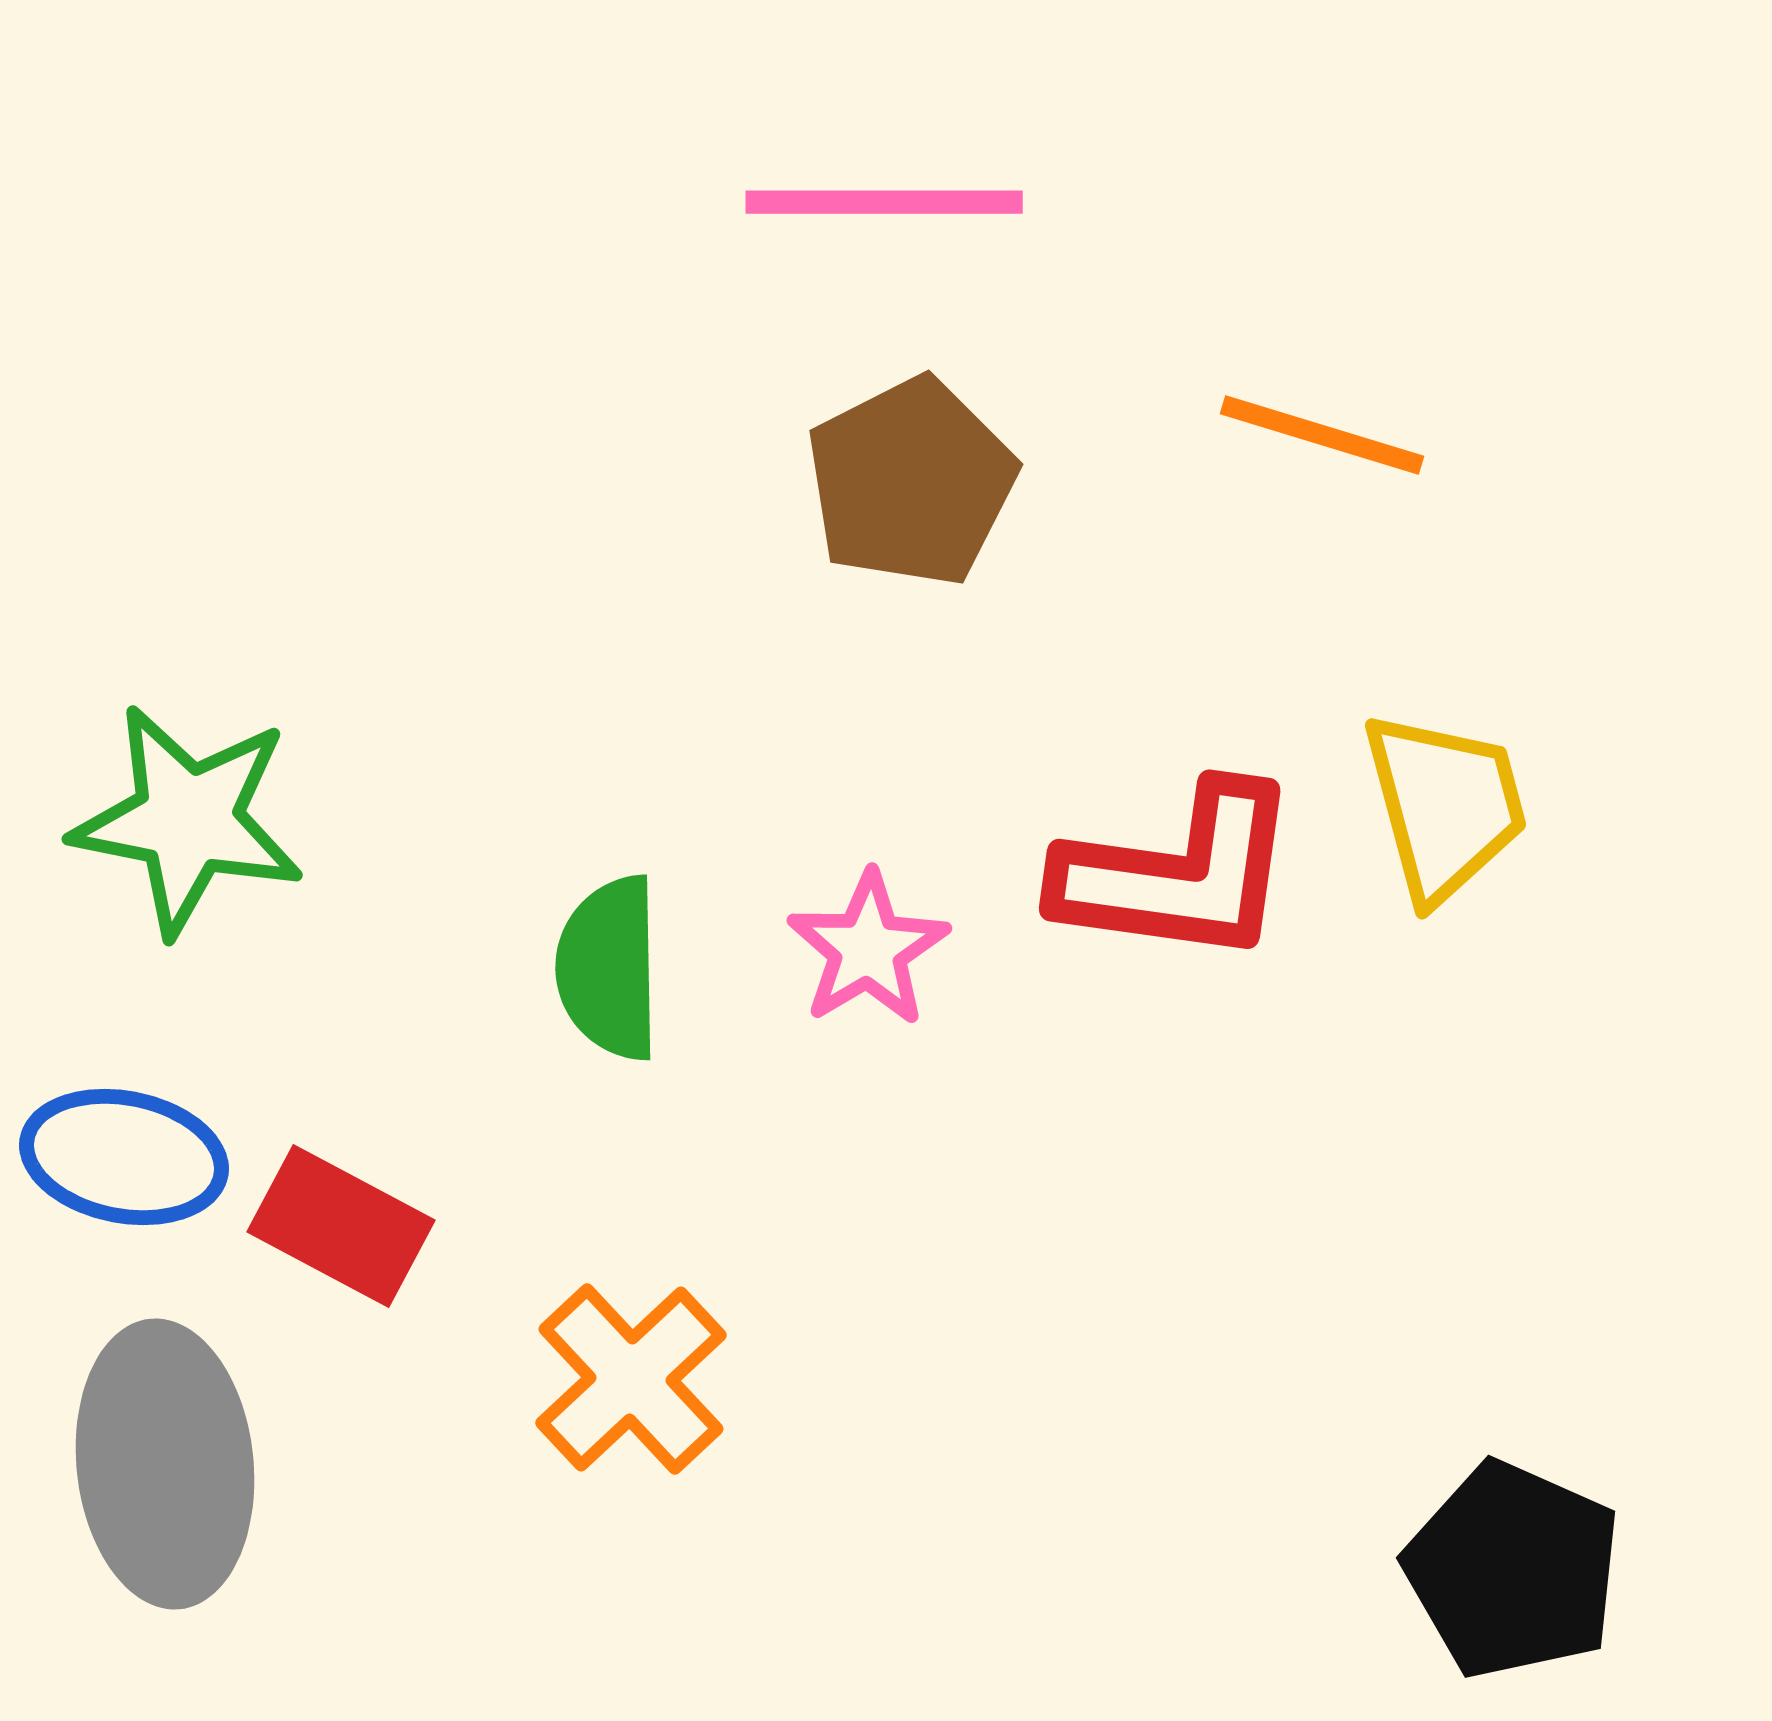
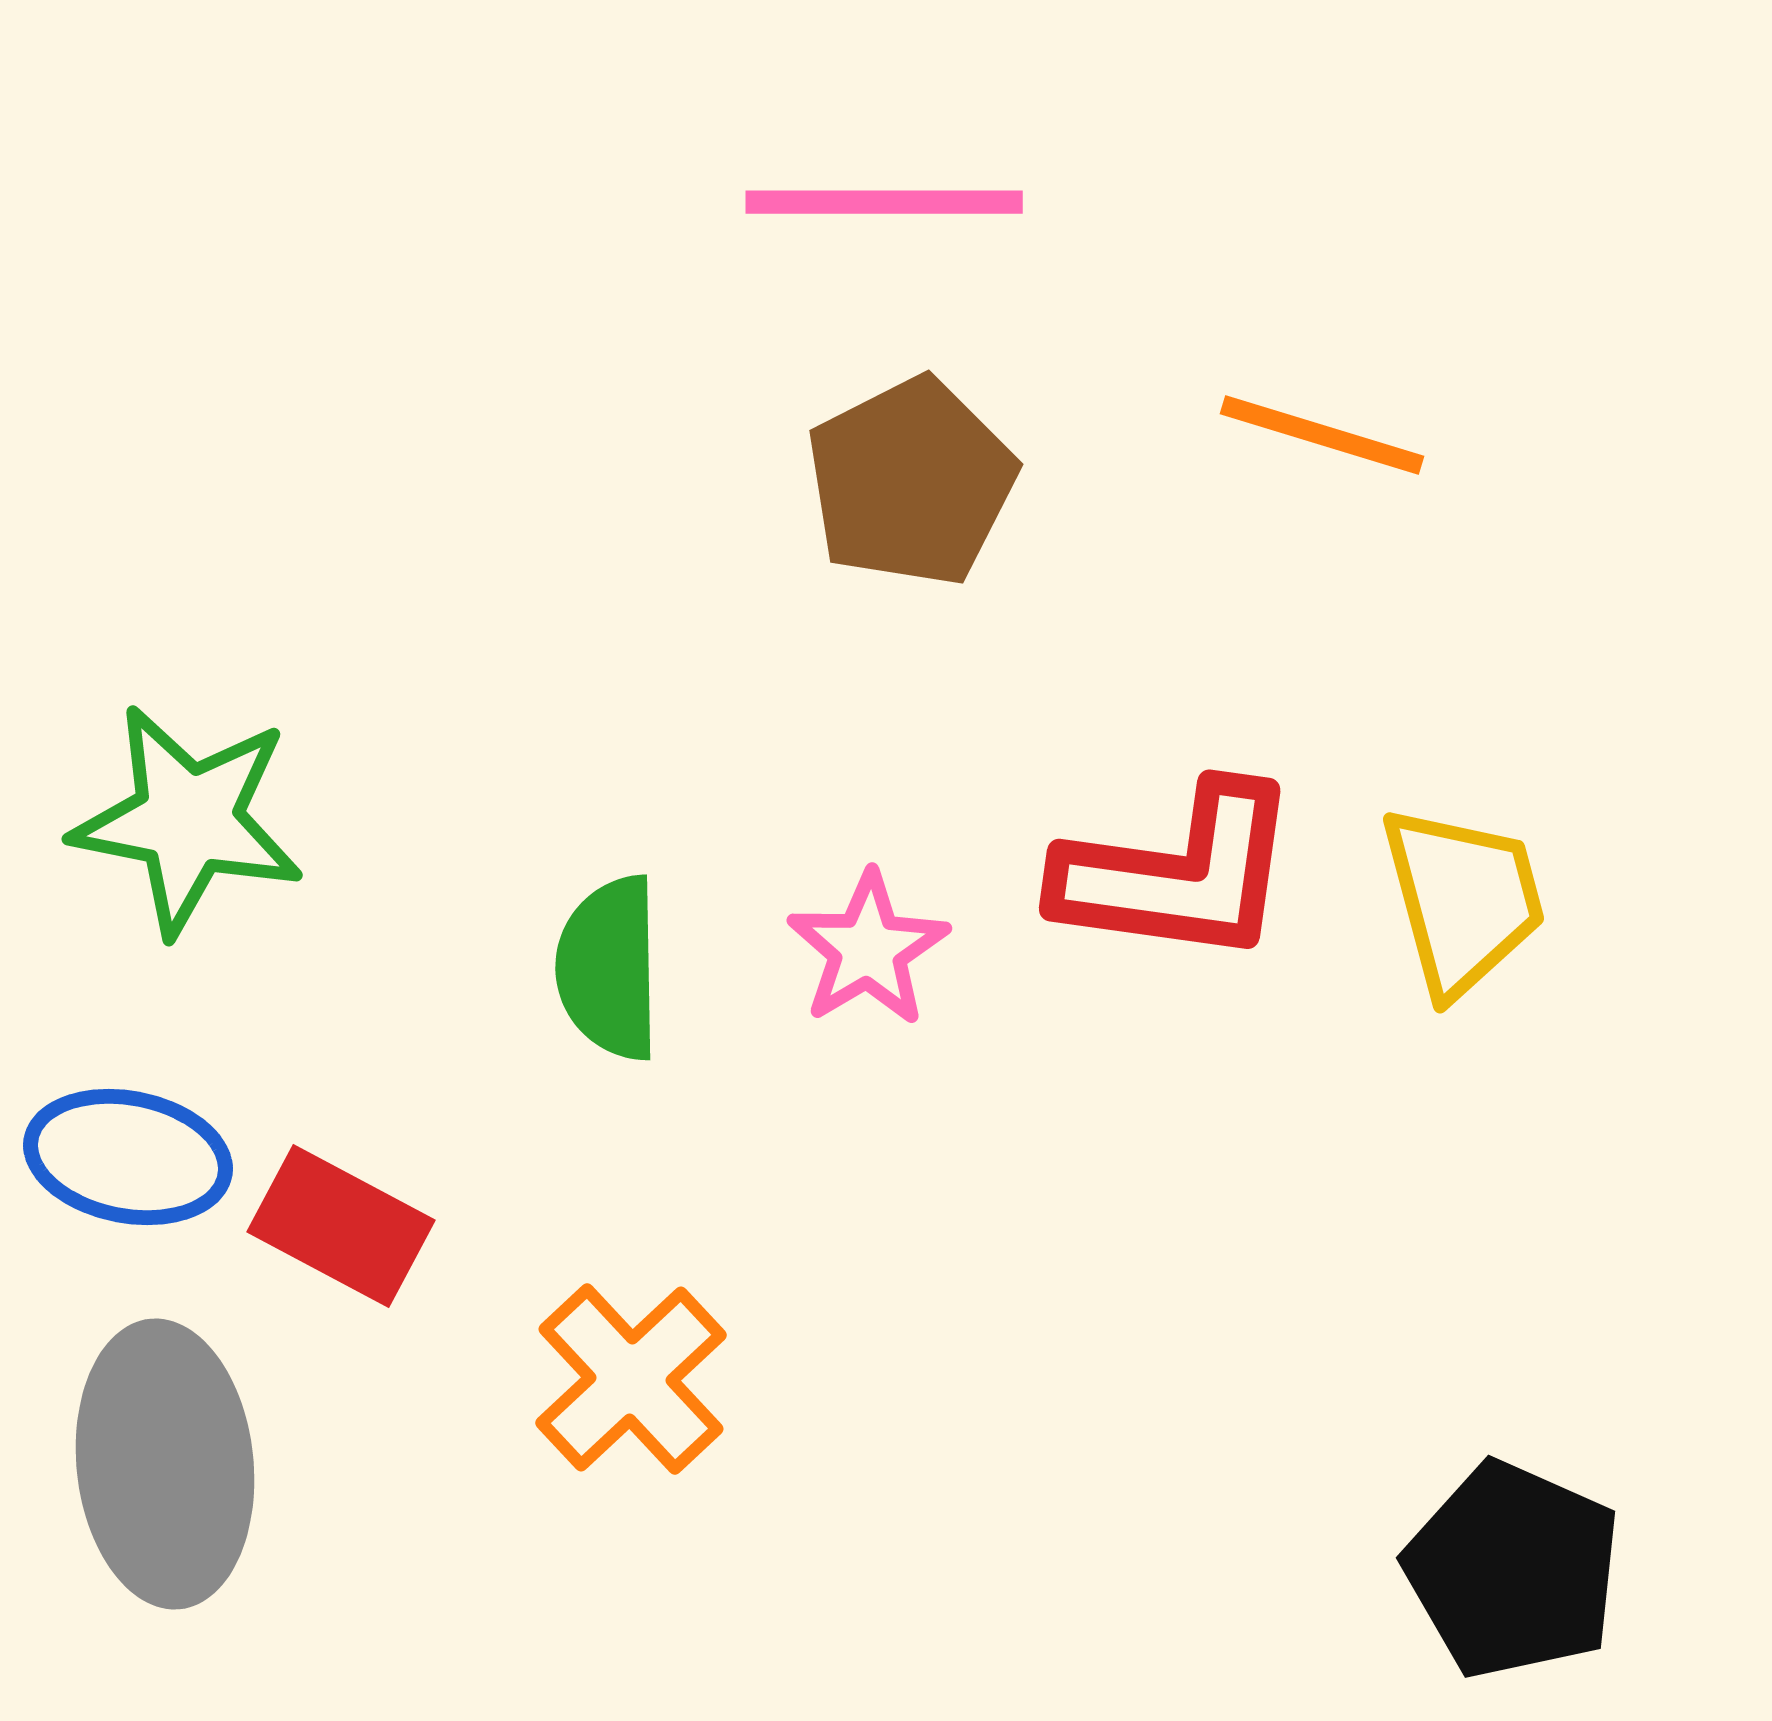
yellow trapezoid: moved 18 px right, 94 px down
blue ellipse: moved 4 px right
